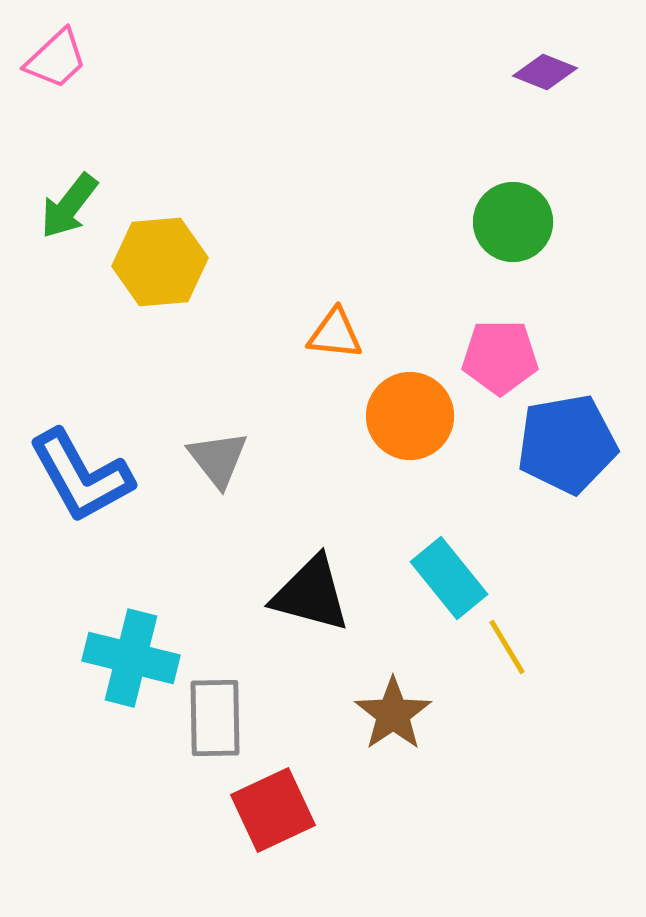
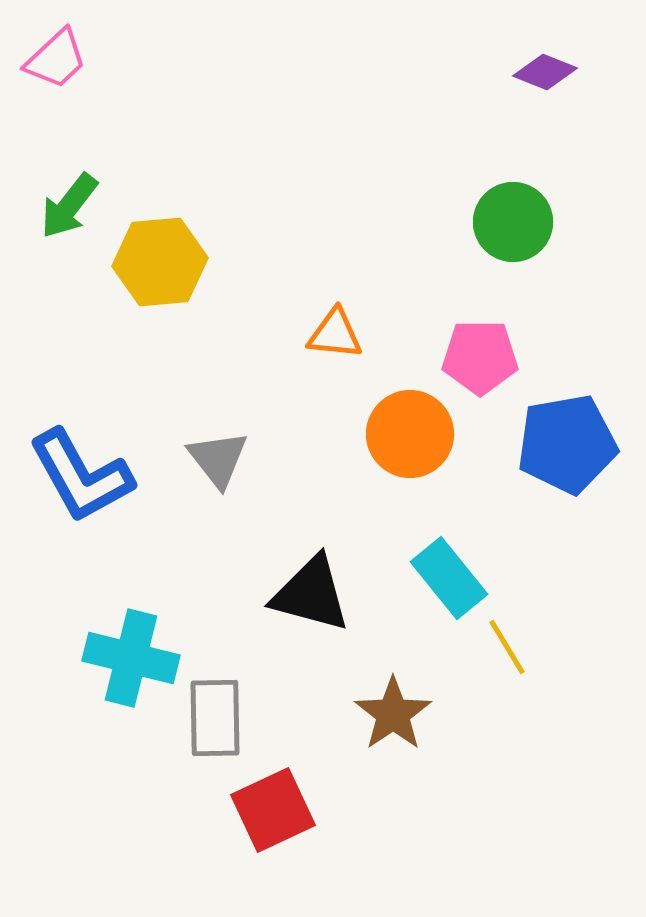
pink pentagon: moved 20 px left
orange circle: moved 18 px down
